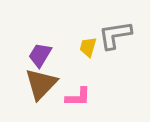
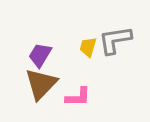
gray L-shape: moved 5 px down
